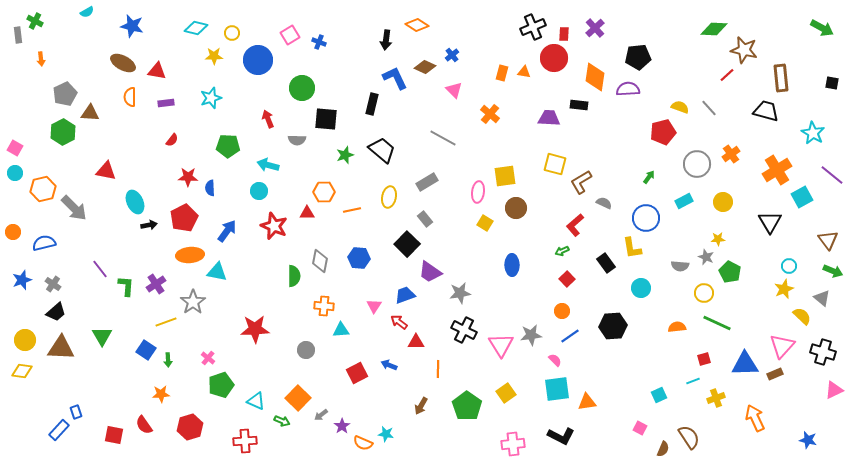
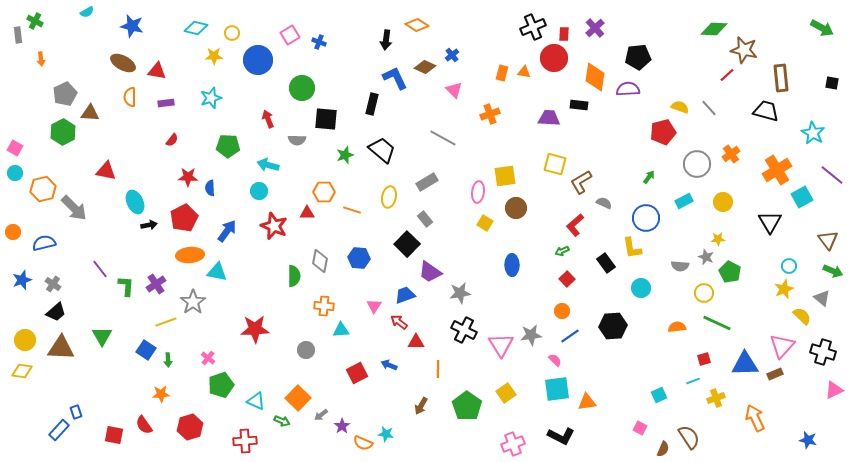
orange cross at (490, 114): rotated 30 degrees clockwise
orange line at (352, 210): rotated 30 degrees clockwise
pink cross at (513, 444): rotated 15 degrees counterclockwise
